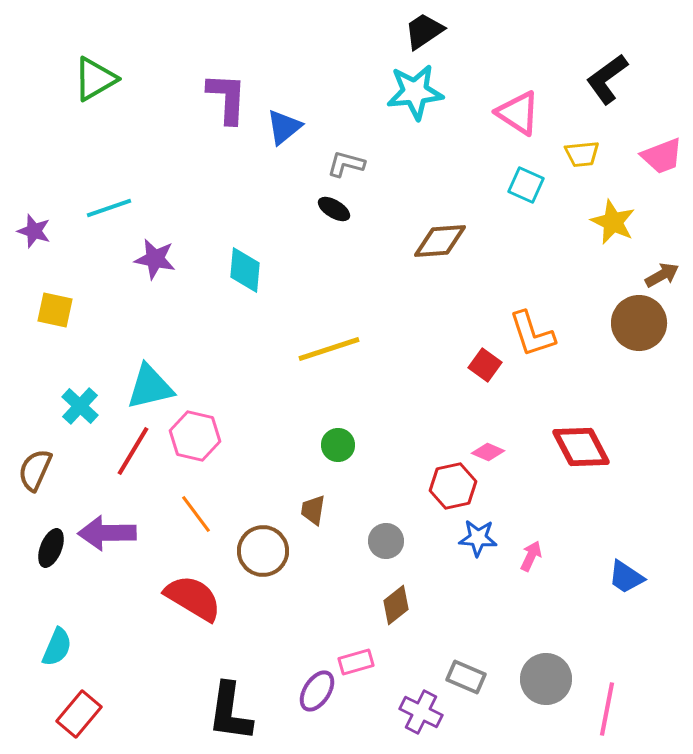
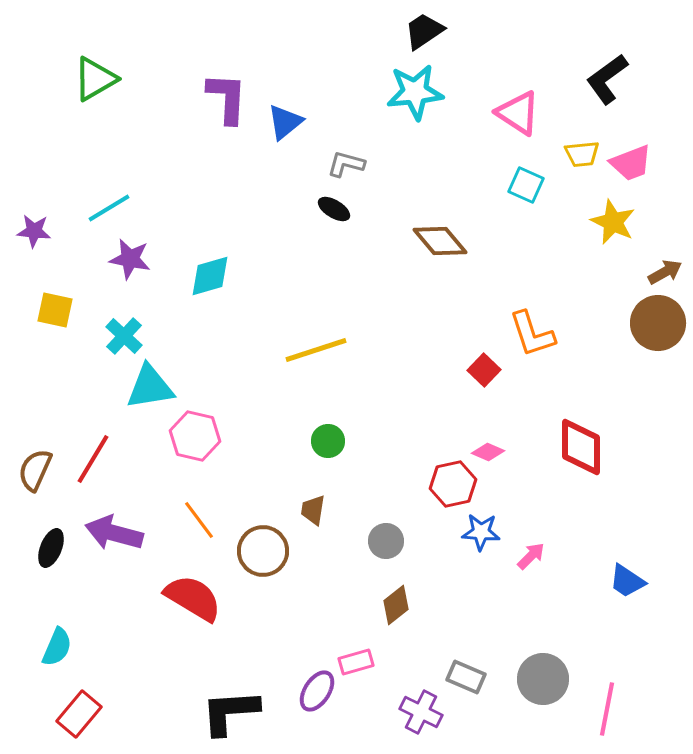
blue triangle at (284, 127): moved 1 px right, 5 px up
pink trapezoid at (662, 156): moved 31 px left, 7 px down
cyan line at (109, 208): rotated 12 degrees counterclockwise
purple star at (34, 231): rotated 12 degrees counterclockwise
brown diamond at (440, 241): rotated 54 degrees clockwise
purple star at (155, 259): moved 25 px left
cyan diamond at (245, 270): moved 35 px left, 6 px down; rotated 69 degrees clockwise
brown arrow at (662, 275): moved 3 px right, 3 px up
brown circle at (639, 323): moved 19 px right
yellow line at (329, 349): moved 13 px left, 1 px down
red square at (485, 365): moved 1 px left, 5 px down; rotated 8 degrees clockwise
cyan triangle at (150, 387): rotated 4 degrees clockwise
cyan cross at (80, 406): moved 44 px right, 70 px up
green circle at (338, 445): moved 10 px left, 4 px up
red diamond at (581, 447): rotated 28 degrees clockwise
red line at (133, 451): moved 40 px left, 8 px down
red hexagon at (453, 486): moved 2 px up
orange line at (196, 514): moved 3 px right, 6 px down
purple arrow at (107, 533): moved 7 px right; rotated 16 degrees clockwise
blue star at (478, 538): moved 3 px right, 6 px up
pink arrow at (531, 556): rotated 20 degrees clockwise
blue trapezoid at (626, 577): moved 1 px right, 4 px down
gray circle at (546, 679): moved 3 px left
black L-shape at (230, 712): rotated 78 degrees clockwise
